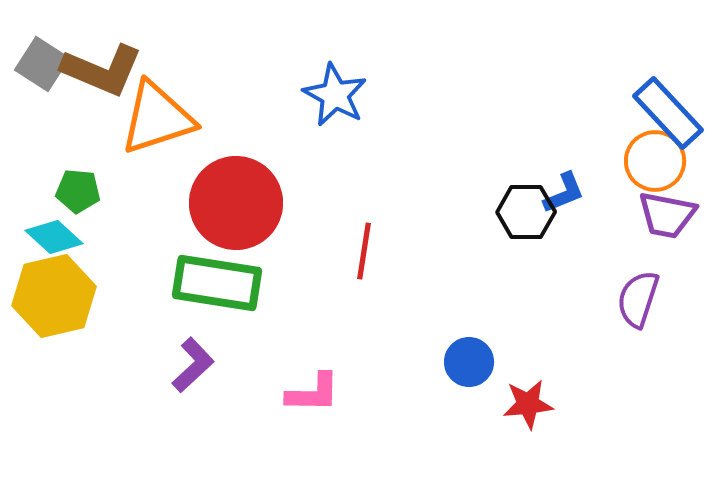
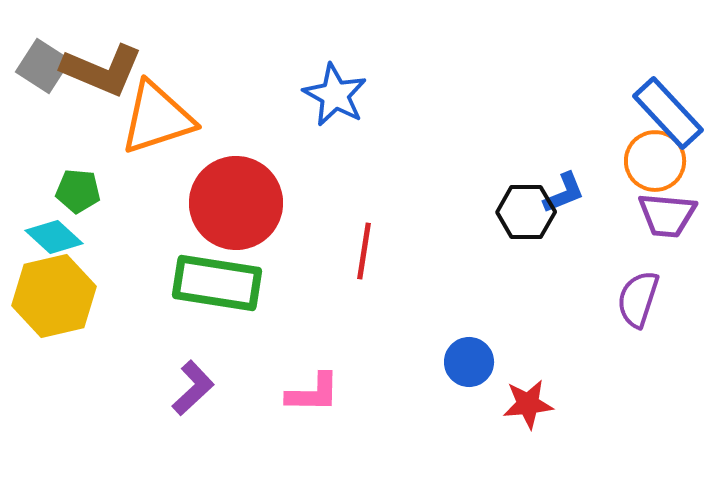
gray square: moved 1 px right, 2 px down
purple trapezoid: rotated 6 degrees counterclockwise
purple L-shape: moved 23 px down
